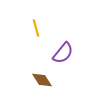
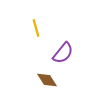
brown diamond: moved 5 px right
